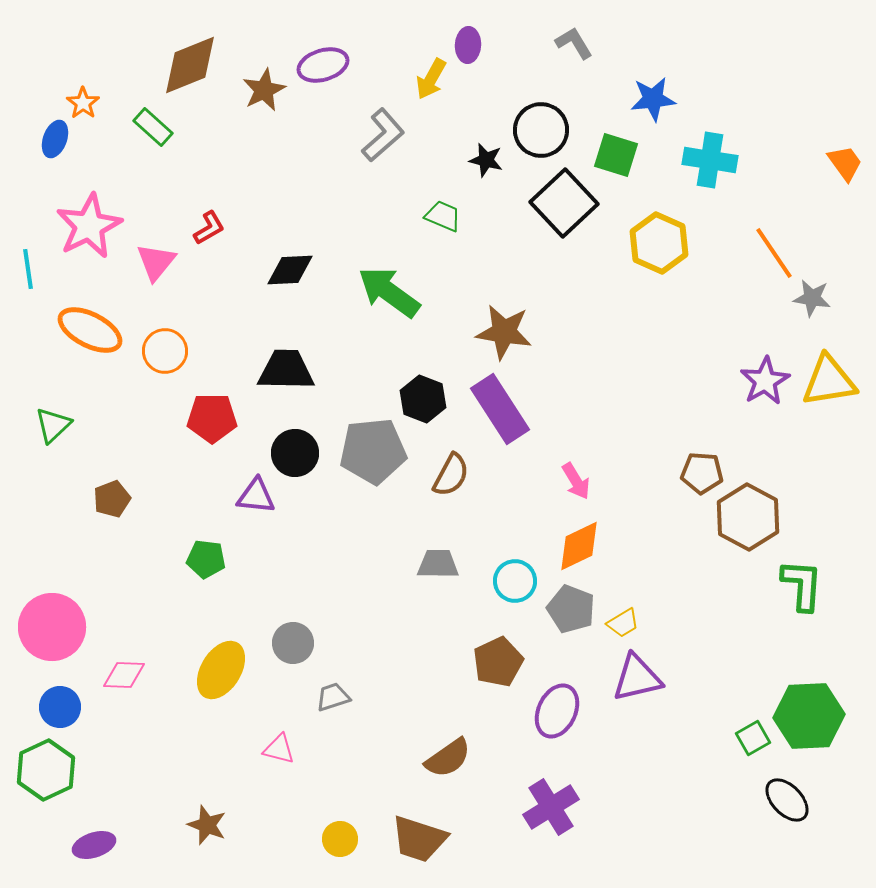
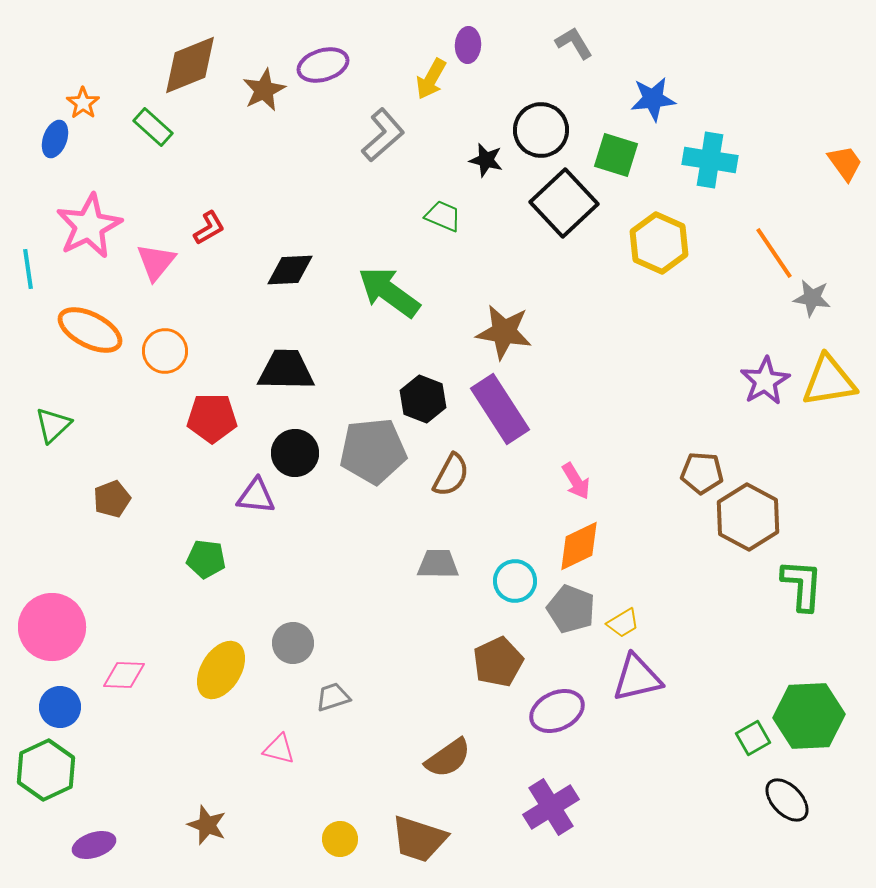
purple ellipse at (557, 711): rotated 40 degrees clockwise
